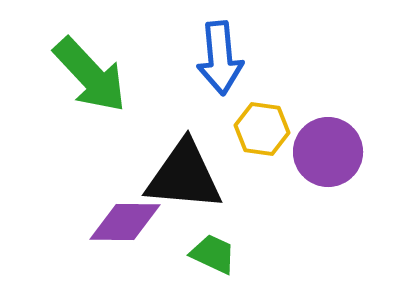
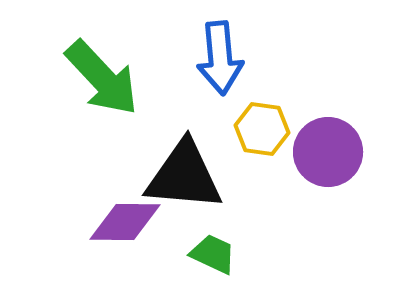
green arrow: moved 12 px right, 3 px down
